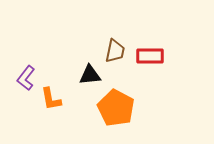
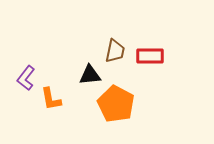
orange pentagon: moved 4 px up
